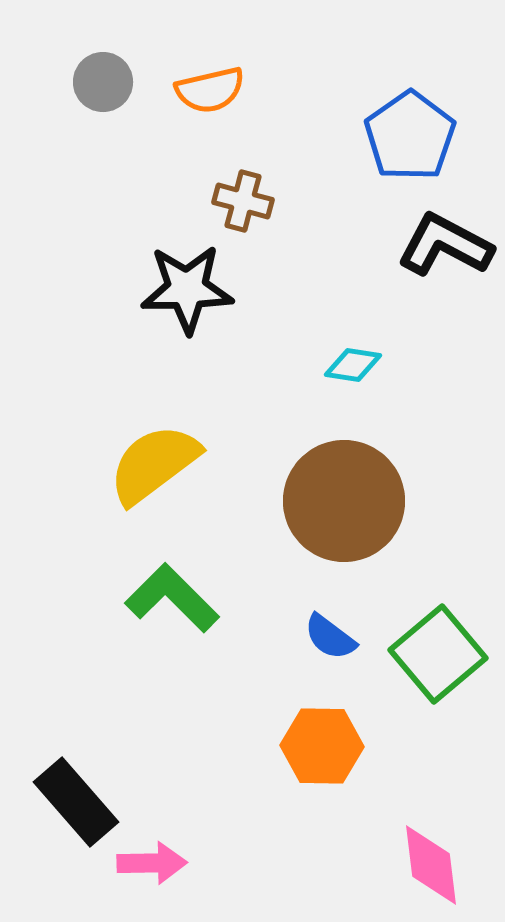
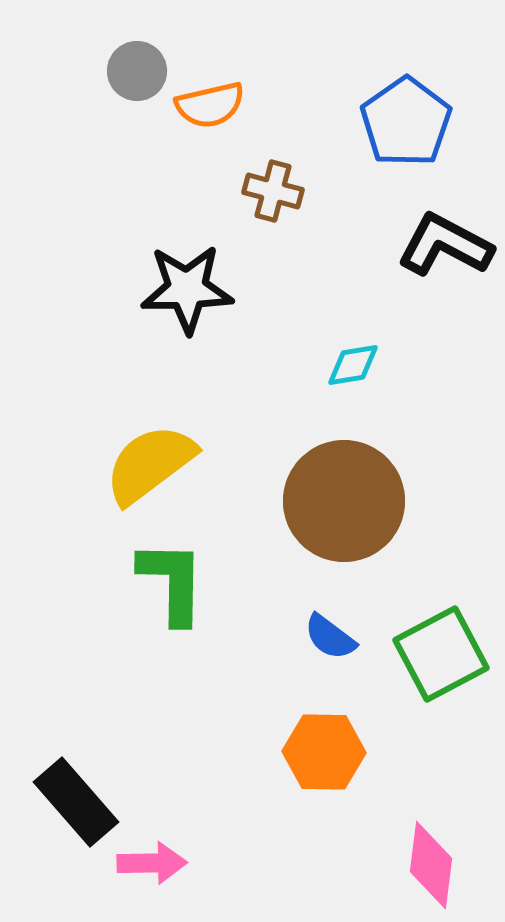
gray circle: moved 34 px right, 11 px up
orange semicircle: moved 15 px down
blue pentagon: moved 4 px left, 14 px up
brown cross: moved 30 px right, 10 px up
cyan diamond: rotated 18 degrees counterclockwise
yellow semicircle: moved 4 px left
green L-shape: moved 16 px up; rotated 46 degrees clockwise
green square: moved 3 px right; rotated 12 degrees clockwise
orange hexagon: moved 2 px right, 6 px down
pink diamond: rotated 14 degrees clockwise
